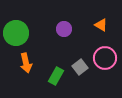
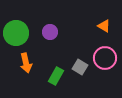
orange triangle: moved 3 px right, 1 px down
purple circle: moved 14 px left, 3 px down
gray square: rotated 21 degrees counterclockwise
